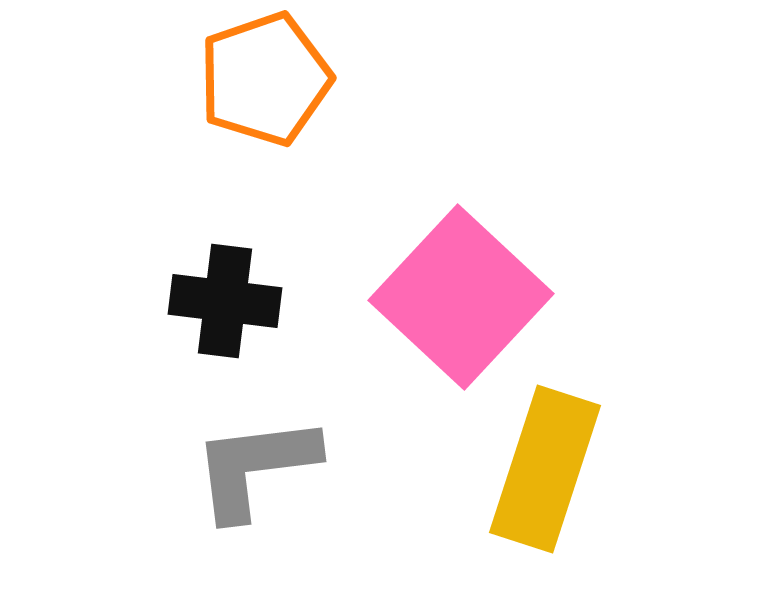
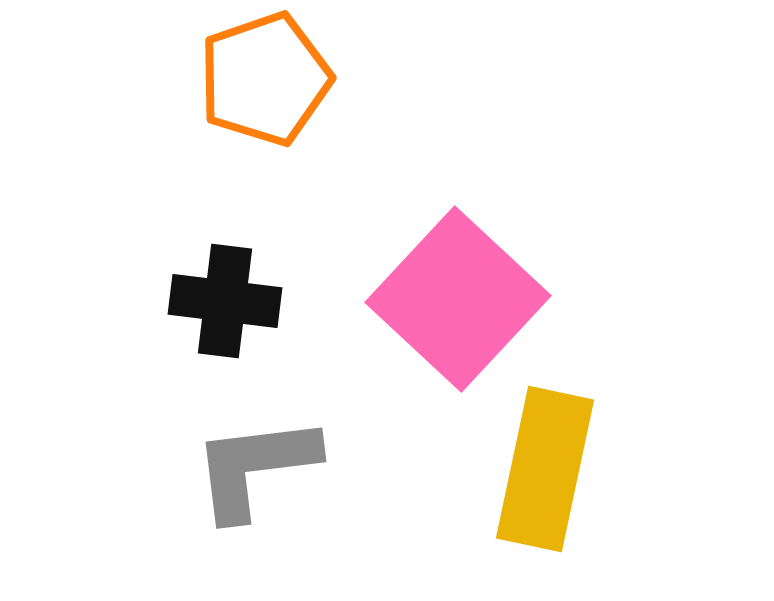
pink square: moved 3 px left, 2 px down
yellow rectangle: rotated 6 degrees counterclockwise
